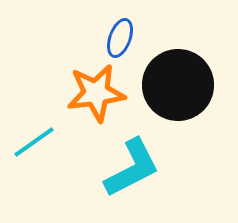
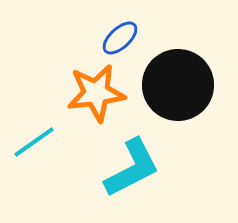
blue ellipse: rotated 27 degrees clockwise
